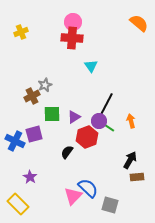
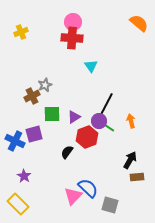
purple star: moved 6 px left, 1 px up
